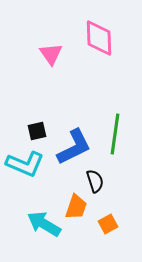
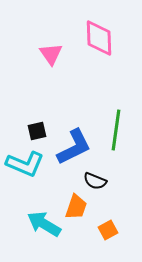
green line: moved 1 px right, 4 px up
black semicircle: rotated 130 degrees clockwise
orange square: moved 6 px down
